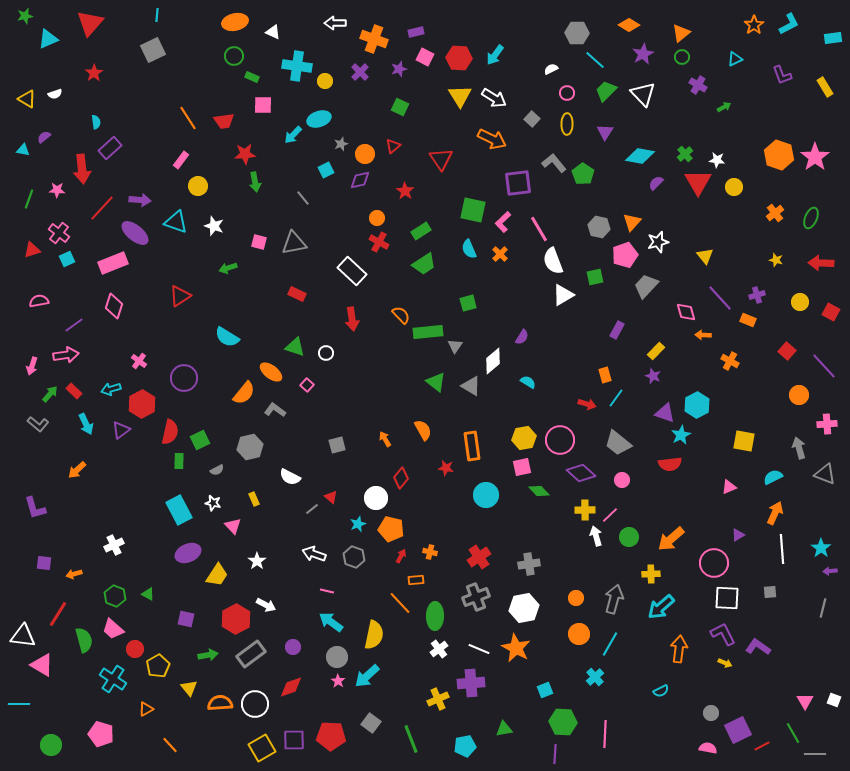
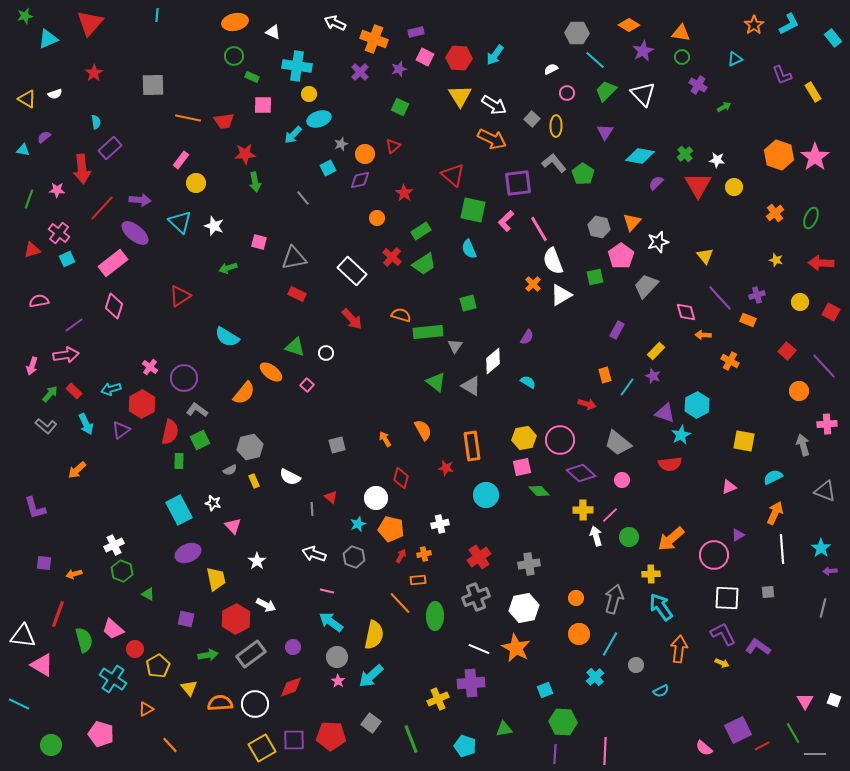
white arrow at (335, 23): rotated 25 degrees clockwise
orange triangle at (681, 33): rotated 48 degrees clockwise
cyan rectangle at (833, 38): rotated 60 degrees clockwise
gray square at (153, 50): moved 35 px down; rotated 25 degrees clockwise
purple star at (643, 54): moved 3 px up
yellow circle at (325, 81): moved 16 px left, 13 px down
yellow rectangle at (825, 87): moved 12 px left, 5 px down
white arrow at (494, 98): moved 7 px down
orange line at (188, 118): rotated 45 degrees counterclockwise
yellow ellipse at (567, 124): moved 11 px left, 2 px down
red triangle at (441, 159): moved 12 px right, 16 px down; rotated 15 degrees counterclockwise
cyan square at (326, 170): moved 2 px right, 2 px up
red triangle at (698, 182): moved 3 px down
yellow circle at (198, 186): moved 2 px left, 3 px up
red star at (405, 191): moved 1 px left, 2 px down
cyan triangle at (176, 222): moved 4 px right; rotated 25 degrees clockwise
pink L-shape at (503, 222): moved 3 px right, 1 px up
red cross at (379, 242): moved 13 px right, 15 px down; rotated 12 degrees clockwise
gray triangle at (294, 243): moved 15 px down
orange cross at (500, 254): moved 33 px right, 30 px down
pink pentagon at (625, 255): moved 4 px left, 1 px down; rotated 15 degrees counterclockwise
pink rectangle at (113, 263): rotated 16 degrees counterclockwise
white triangle at (563, 295): moved 2 px left
orange semicircle at (401, 315): rotated 30 degrees counterclockwise
red arrow at (352, 319): rotated 35 degrees counterclockwise
purple semicircle at (522, 337): moved 5 px right
pink cross at (139, 361): moved 11 px right, 6 px down
orange circle at (799, 395): moved 4 px up
cyan line at (616, 398): moved 11 px right, 11 px up
gray L-shape at (275, 410): moved 78 px left
gray L-shape at (38, 424): moved 8 px right, 2 px down
gray arrow at (799, 448): moved 4 px right, 3 px up
gray semicircle at (217, 470): moved 13 px right
gray triangle at (825, 474): moved 17 px down
red diamond at (401, 478): rotated 25 degrees counterclockwise
yellow rectangle at (254, 499): moved 18 px up
gray line at (312, 509): rotated 56 degrees counterclockwise
yellow cross at (585, 510): moved 2 px left
orange cross at (430, 552): moved 6 px left, 2 px down; rotated 24 degrees counterclockwise
pink circle at (714, 563): moved 8 px up
yellow trapezoid at (217, 575): moved 1 px left, 4 px down; rotated 45 degrees counterclockwise
orange rectangle at (416, 580): moved 2 px right
gray square at (770, 592): moved 2 px left
green hexagon at (115, 596): moved 7 px right, 25 px up
cyan arrow at (661, 607): rotated 96 degrees clockwise
red line at (58, 614): rotated 12 degrees counterclockwise
white cross at (439, 649): moved 1 px right, 125 px up; rotated 24 degrees clockwise
yellow arrow at (725, 663): moved 3 px left
cyan arrow at (367, 676): moved 4 px right
cyan line at (19, 704): rotated 25 degrees clockwise
gray circle at (711, 713): moved 75 px left, 48 px up
pink line at (605, 734): moved 17 px down
cyan pentagon at (465, 746): rotated 30 degrees clockwise
pink semicircle at (708, 748): moved 4 px left; rotated 150 degrees counterclockwise
